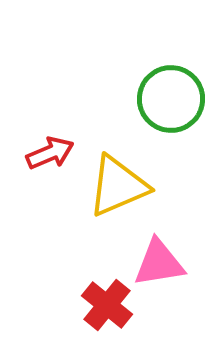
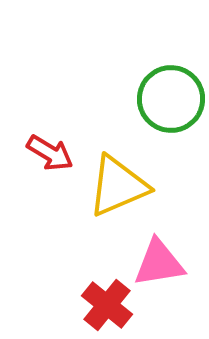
red arrow: rotated 54 degrees clockwise
